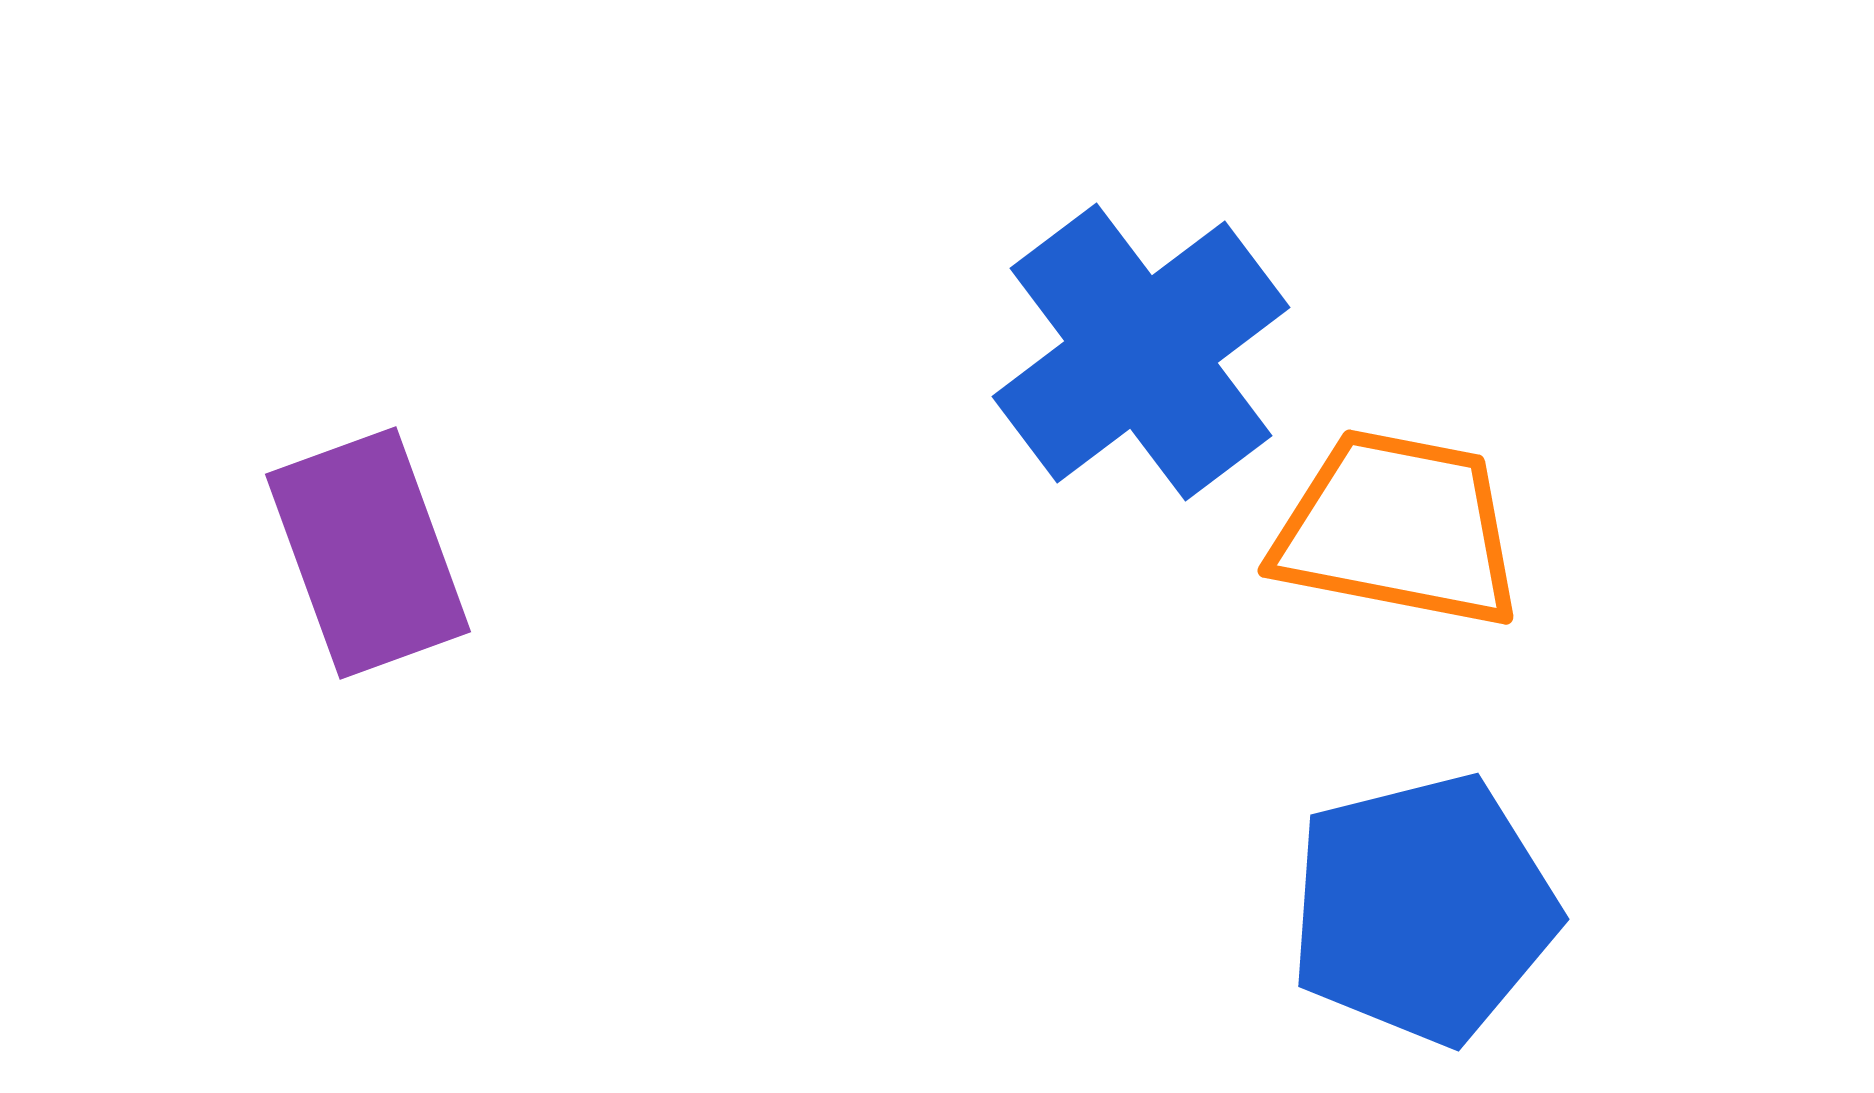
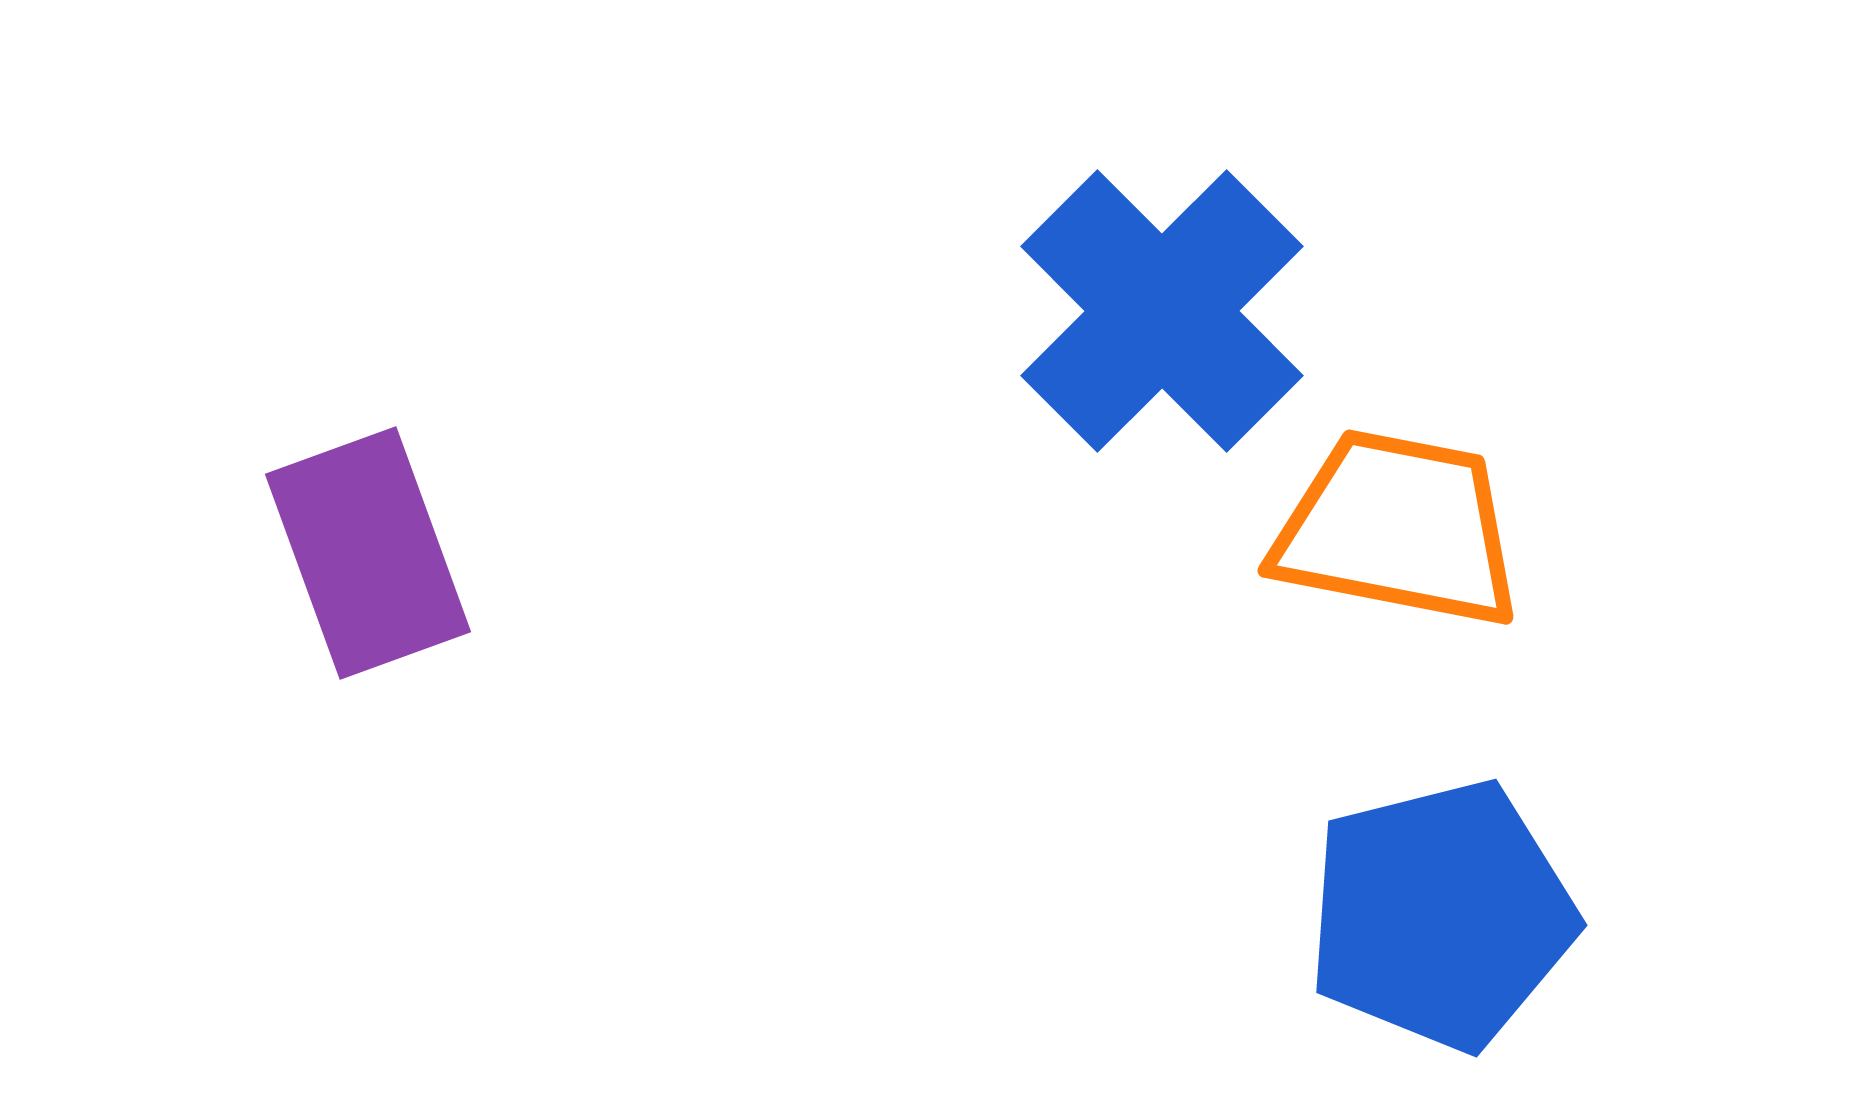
blue cross: moved 21 px right, 41 px up; rotated 8 degrees counterclockwise
blue pentagon: moved 18 px right, 6 px down
